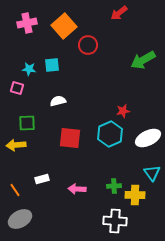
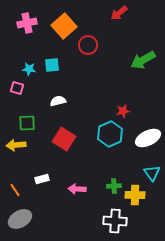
red square: moved 6 px left, 1 px down; rotated 25 degrees clockwise
